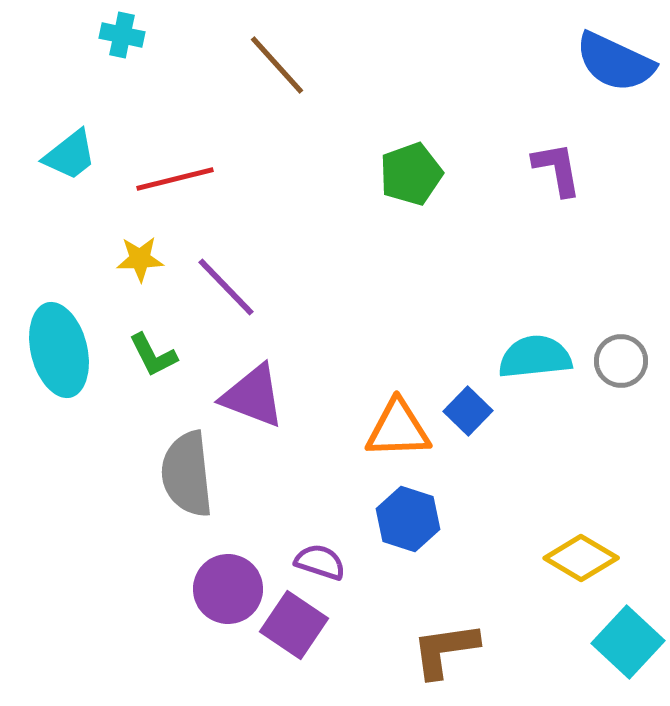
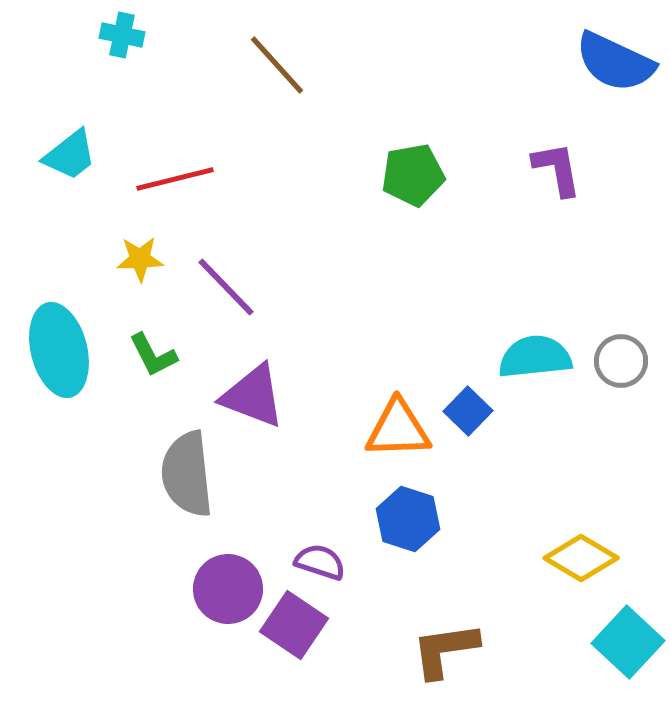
green pentagon: moved 2 px right, 1 px down; rotated 10 degrees clockwise
